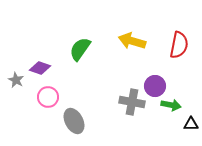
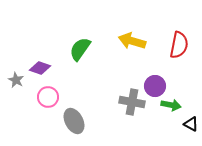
black triangle: rotated 28 degrees clockwise
